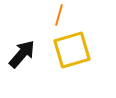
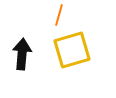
black arrow: rotated 36 degrees counterclockwise
